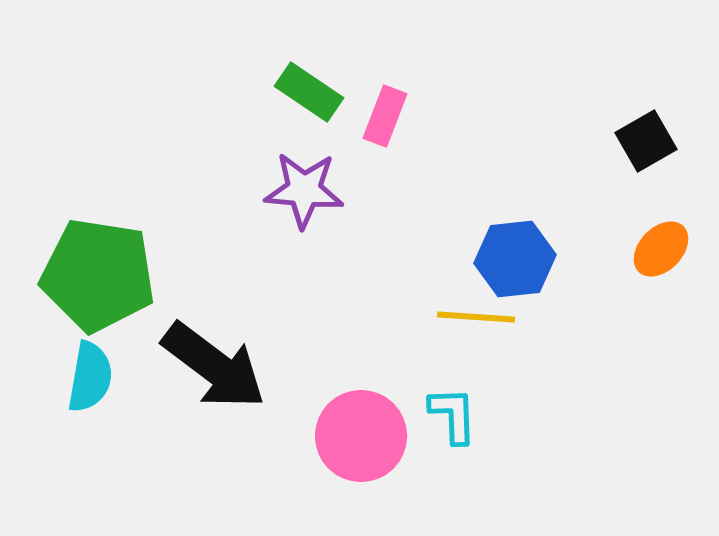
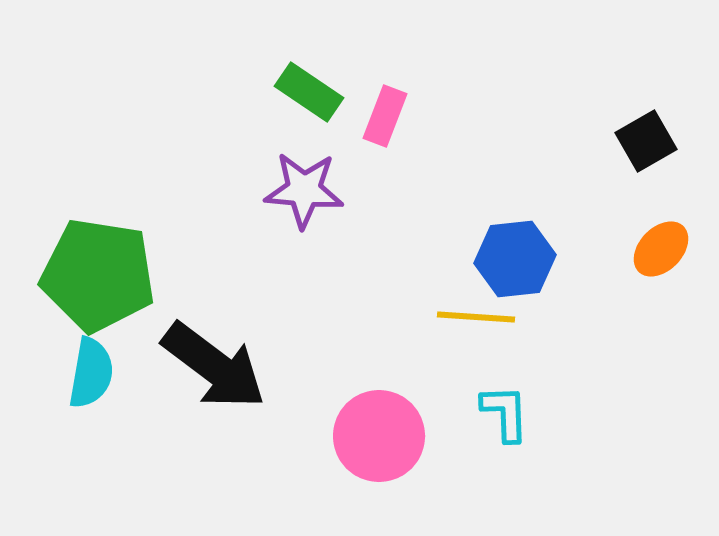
cyan semicircle: moved 1 px right, 4 px up
cyan L-shape: moved 52 px right, 2 px up
pink circle: moved 18 px right
